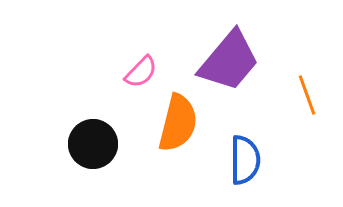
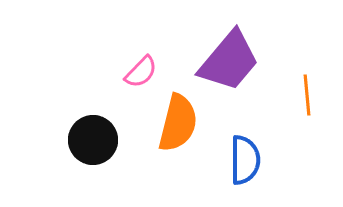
orange line: rotated 15 degrees clockwise
black circle: moved 4 px up
